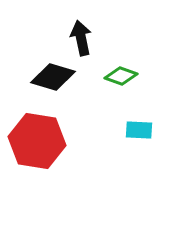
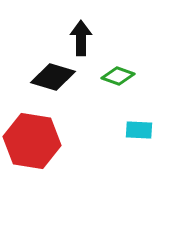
black arrow: rotated 12 degrees clockwise
green diamond: moved 3 px left
red hexagon: moved 5 px left
